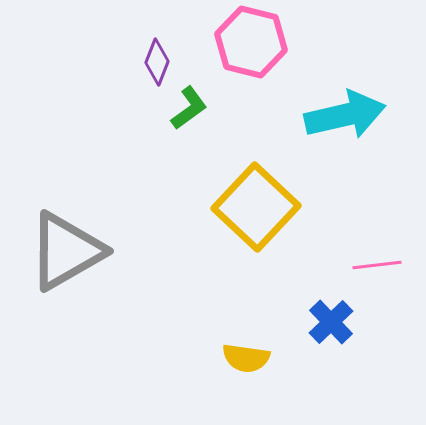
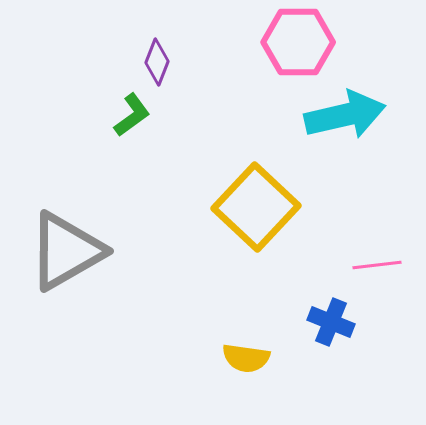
pink hexagon: moved 47 px right; rotated 14 degrees counterclockwise
green L-shape: moved 57 px left, 7 px down
blue cross: rotated 24 degrees counterclockwise
